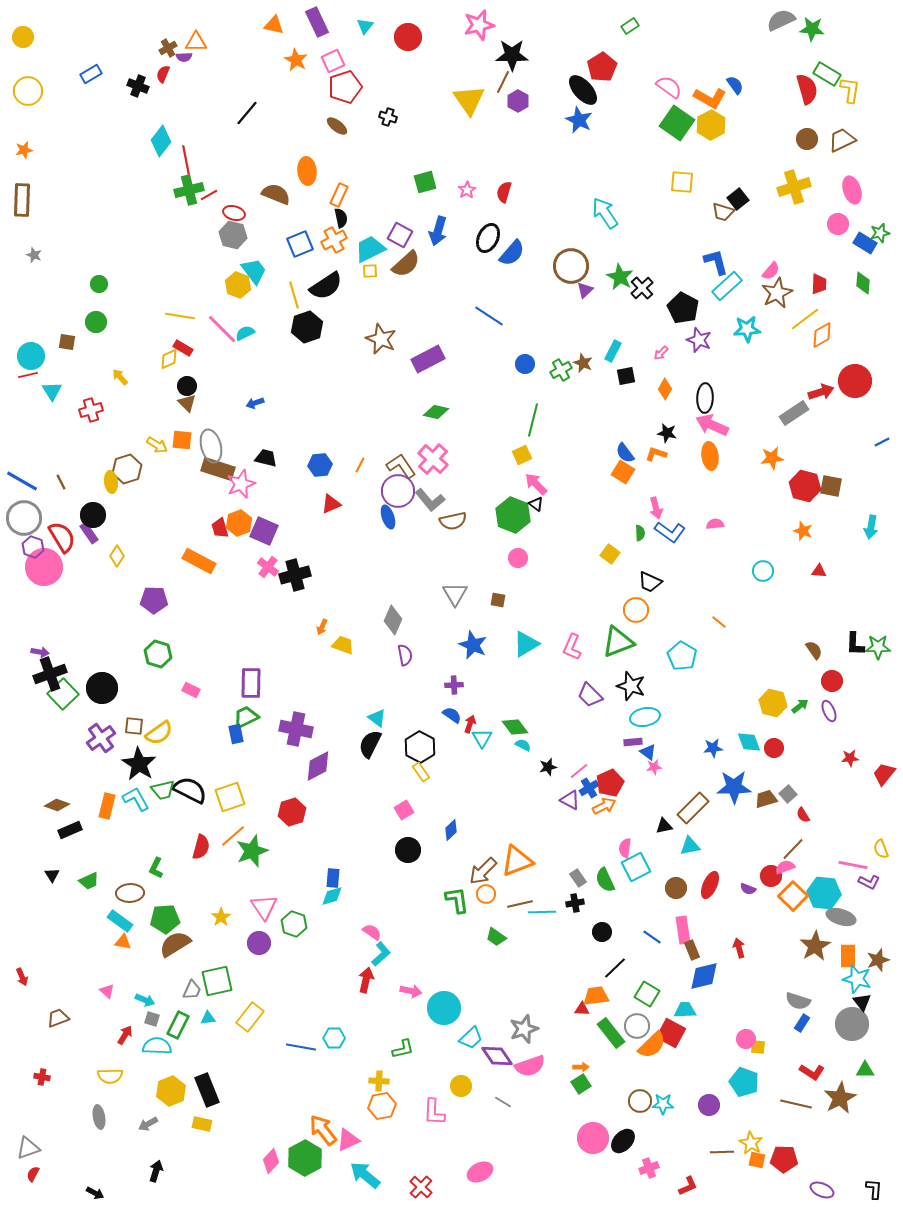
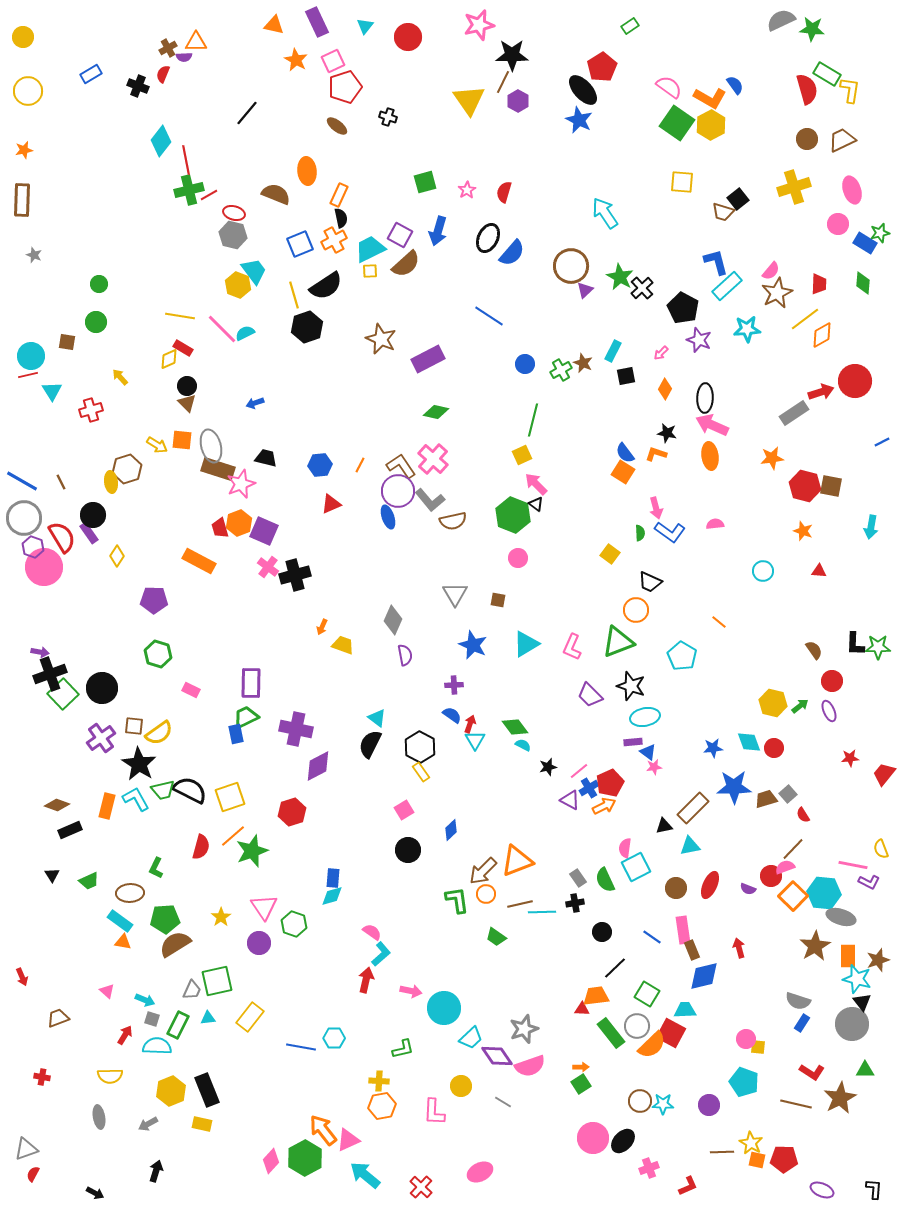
cyan triangle at (482, 738): moved 7 px left, 2 px down
gray triangle at (28, 1148): moved 2 px left, 1 px down
